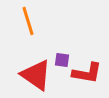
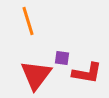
purple square: moved 2 px up
red triangle: rotated 32 degrees clockwise
